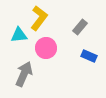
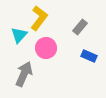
cyan triangle: rotated 42 degrees counterclockwise
